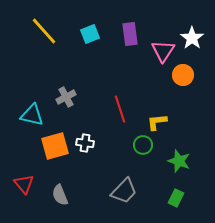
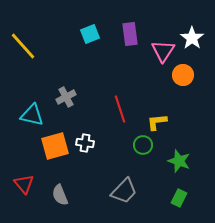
yellow line: moved 21 px left, 15 px down
green rectangle: moved 3 px right
